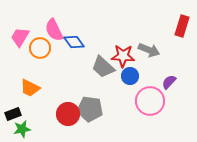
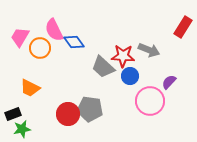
red rectangle: moved 1 px right, 1 px down; rotated 15 degrees clockwise
